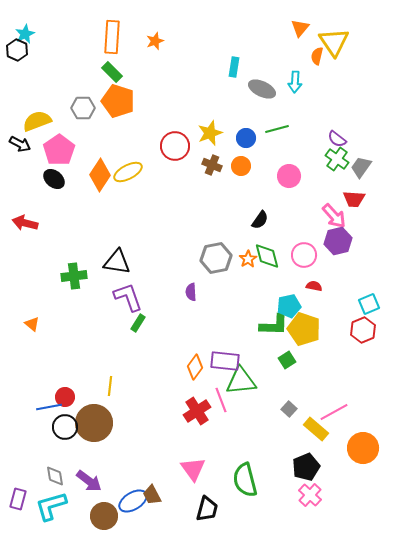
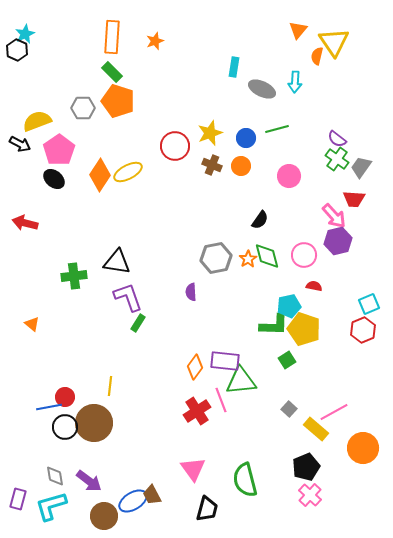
orange triangle at (300, 28): moved 2 px left, 2 px down
